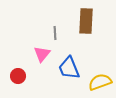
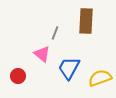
gray line: rotated 24 degrees clockwise
pink triangle: rotated 30 degrees counterclockwise
blue trapezoid: rotated 50 degrees clockwise
yellow semicircle: moved 4 px up
